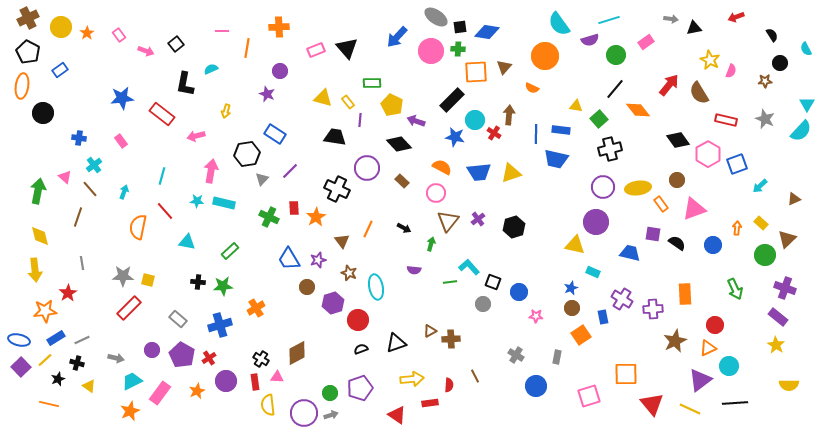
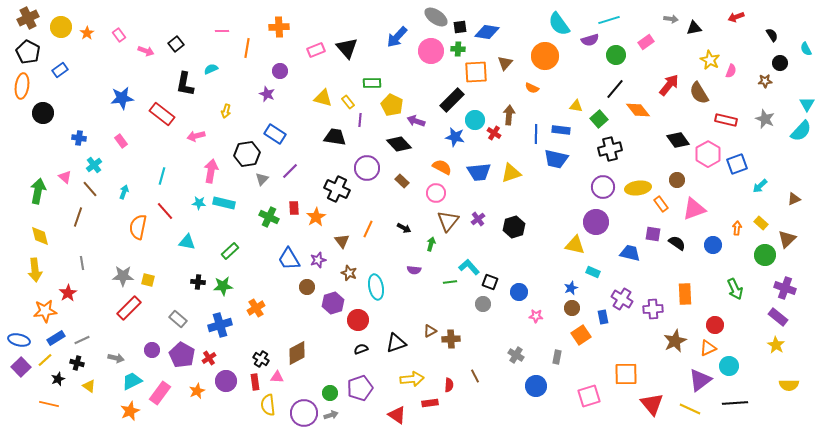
brown triangle at (504, 67): moved 1 px right, 4 px up
cyan star at (197, 201): moved 2 px right, 2 px down
black square at (493, 282): moved 3 px left
